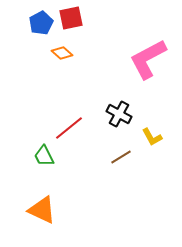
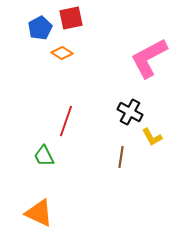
blue pentagon: moved 1 px left, 5 px down
orange diamond: rotated 10 degrees counterclockwise
pink L-shape: moved 1 px right, 1 px up
black cross: moved 11 px right, 2 px up
red line: moved 3 px left, 7 px up; rotated 32 degrees counterclockwise
brown line: rotated 50 degrees counterclockwise
orange triangle: moved 3 px left, 3 px down
